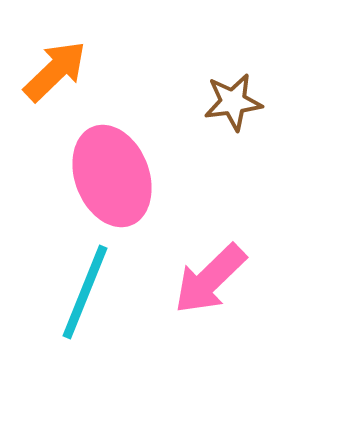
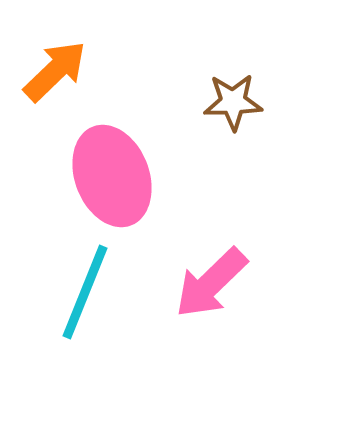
brown star: rotated 6 degrees clockwise
pink arrow: moved 1 px right, 4 px down
